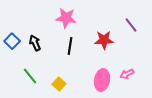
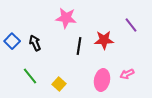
black line: moved 9 px right
